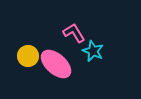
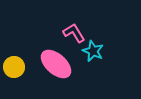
yellow circle: moved 14 px left, 11 px down
